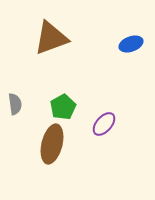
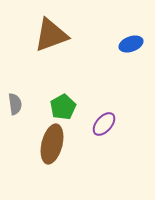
brown triangle: moved 3 px up
